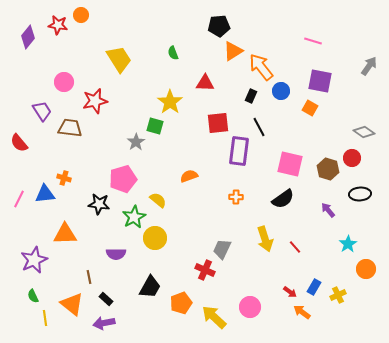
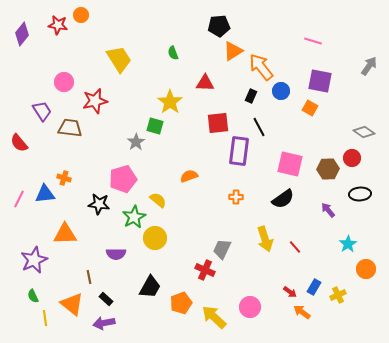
purple diamond at (28, 37): moved 6 px left, 3 px up
brown hexagon at (328, 169): rotated 20 degrees counterclockwise
